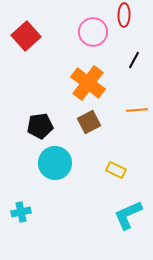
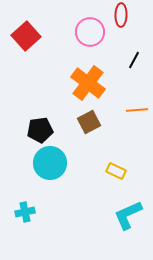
red ellipse: moved 3 px left
pink circle: moved 3 px left
black pentagon: moved 4 px down
cyan circle: moved 5 px left
yellow rectangle: moved 1 px down
cyan cross: moved 4 px right
